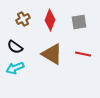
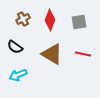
cyan arrow: moved 3 px right, 7 px down
